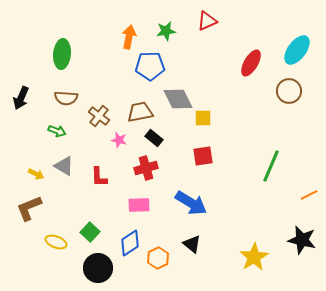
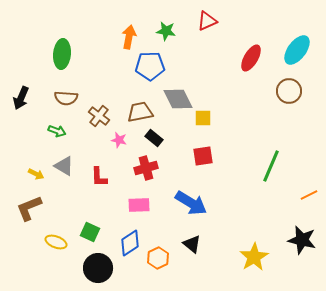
green star: rotated 18 degrees clockwise
red ellipse: moved 5 px up
green square: rotated 18 degrees counterclockwise
